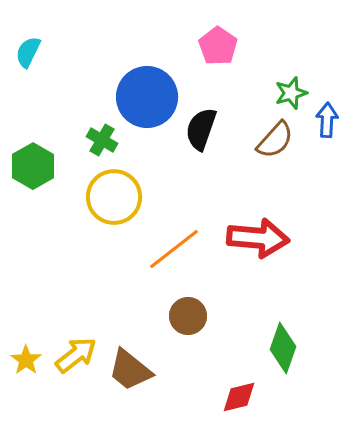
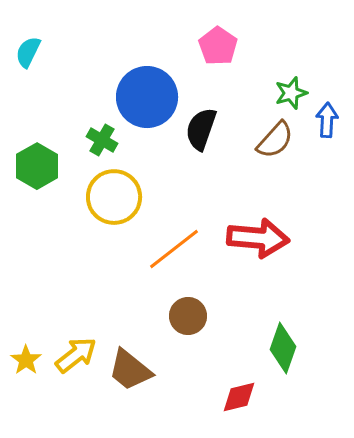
green hexagon: moved 4 px right
